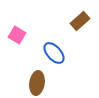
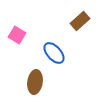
brown ellipse: moved 2 px left, 1 px up
